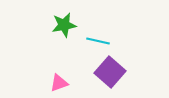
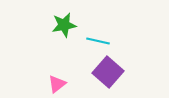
purple square: moved 2 px left
pink triangle: moved 2 px left, 1 px down; rotated 18 degrees counterclockwise
